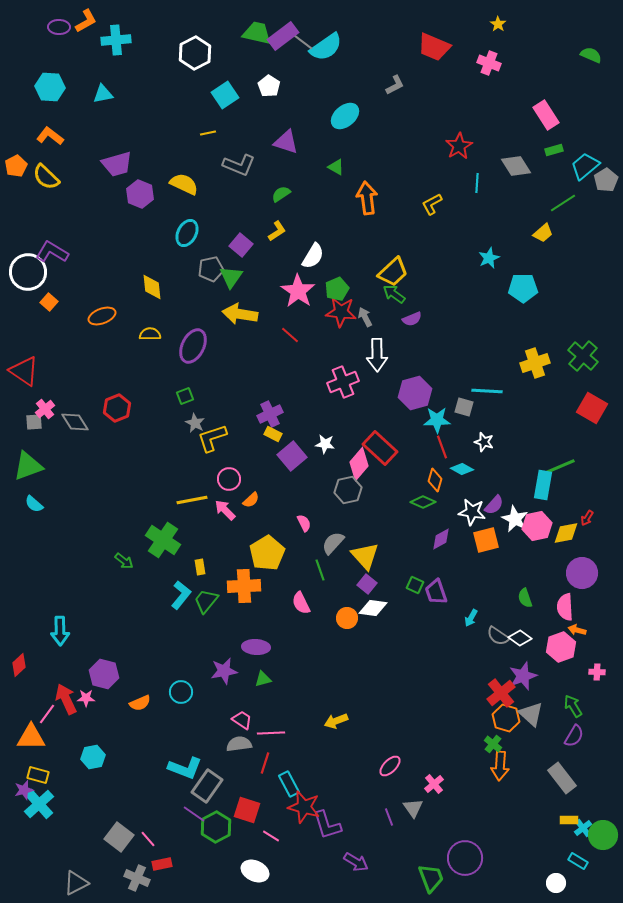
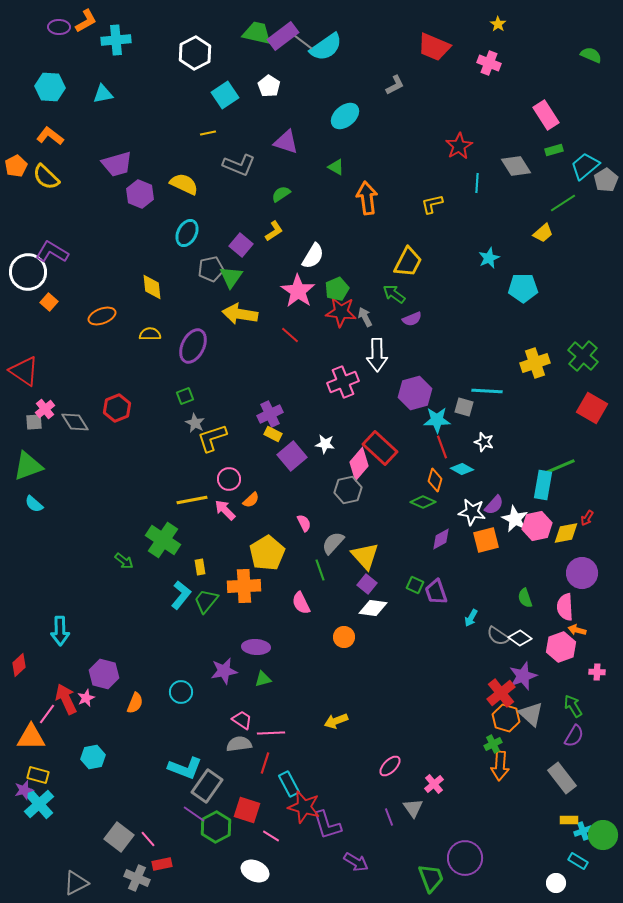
yellow L-shape at (432, 204): rotated 15 degrees clockwise
yellow L-shape at (277, 231): moved 3 px left
yellow trapezoid at (393, 272): moved 15 px right, 10 px up; rotated 20 degrees counterclockwise
orange circle at (347, 618): moved 3 px left, 19 px down
pink star at (86, 698): rotated 24 degrees counterclockwise
orange semicircle at (140, 703): moved 5 px left; rotated 45 degrees counterclockwise
green cross at (493, 744): rotated 24 degrees clockwise
cyan cross at (583, 828): moved 3 px down; rotated 18 degrees clockwise
